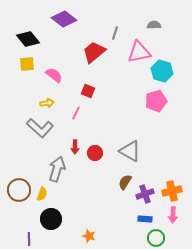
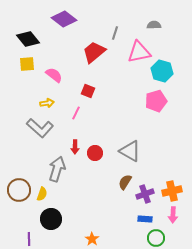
orange star: moved 3 px right, 3 px down; rotated 16 degrees clockwise
